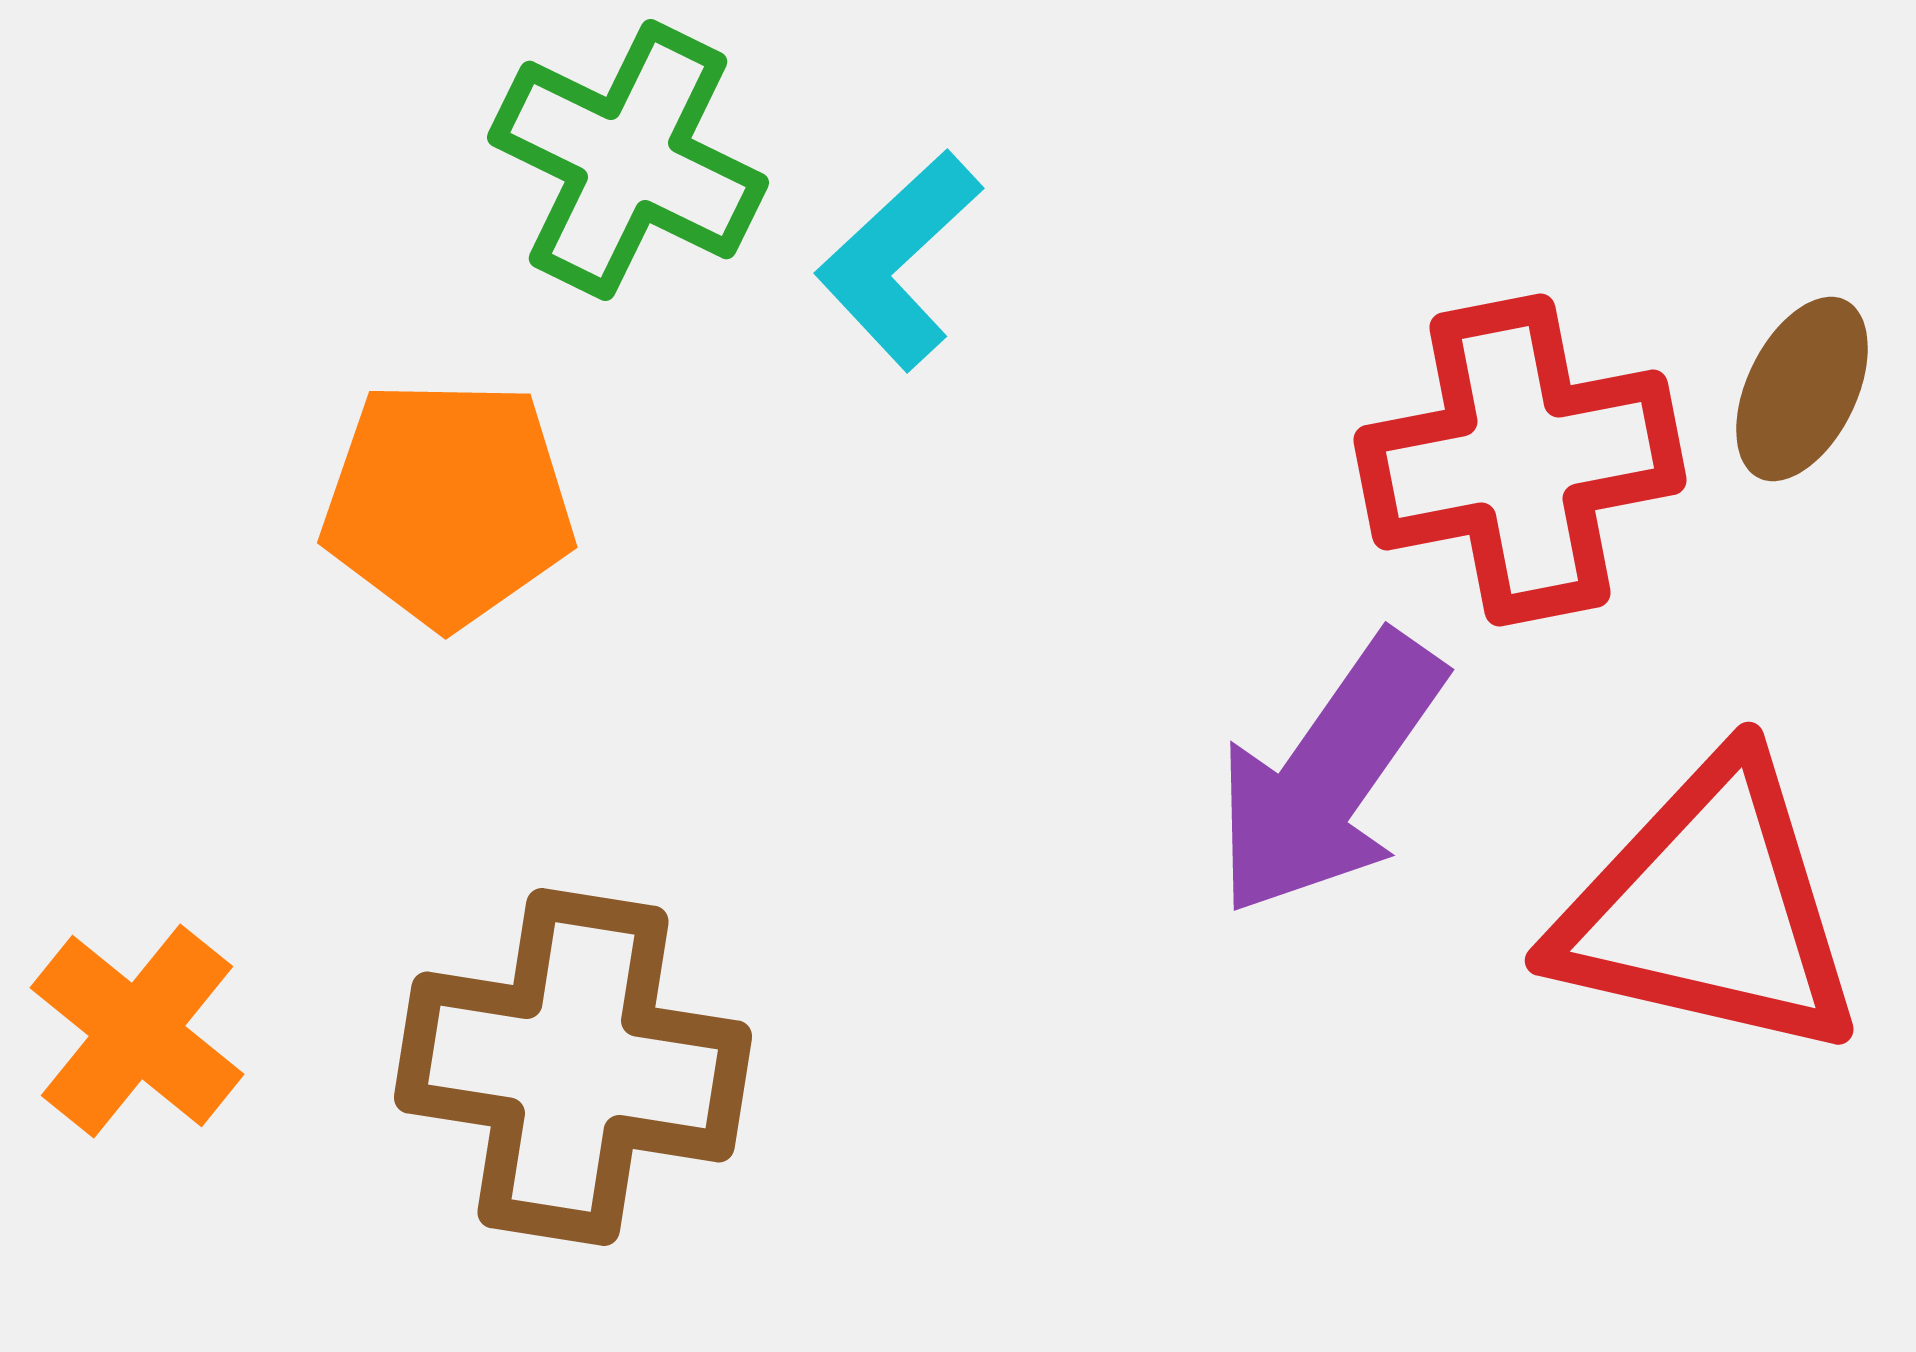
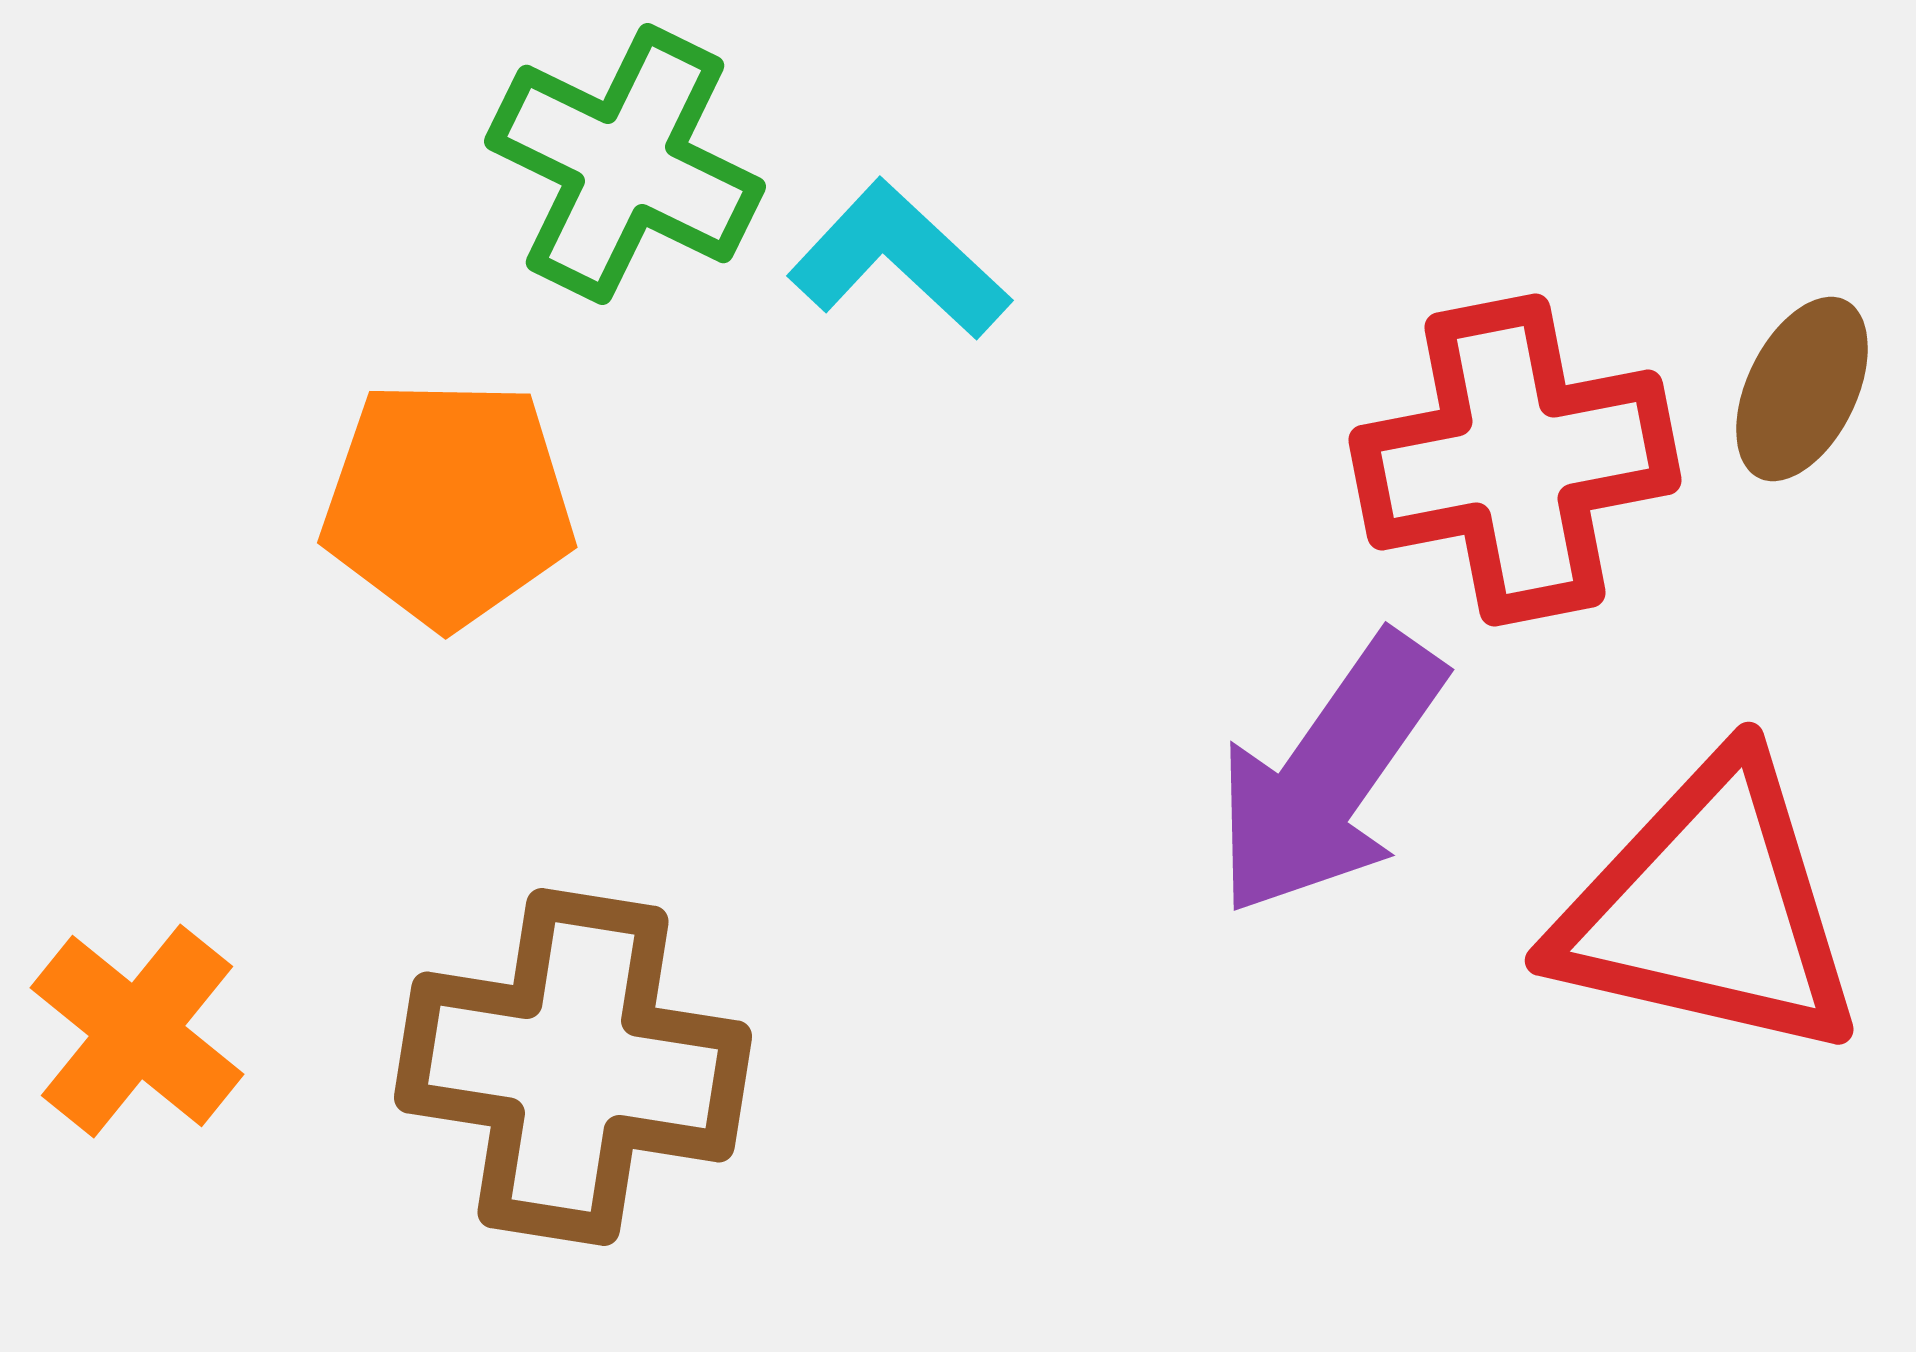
green cross: moved 3 px left, 4 px down
cyan L-shape: rotated 86 degrees clockwise
red cross: moved 5 px left
